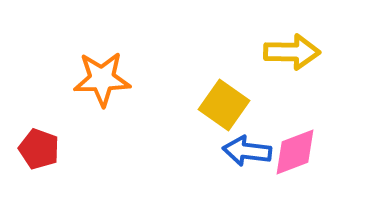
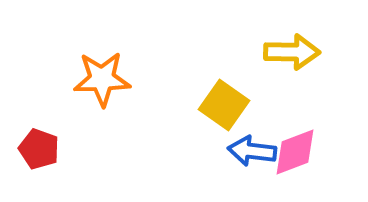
blue arrow: moved 5 px right
